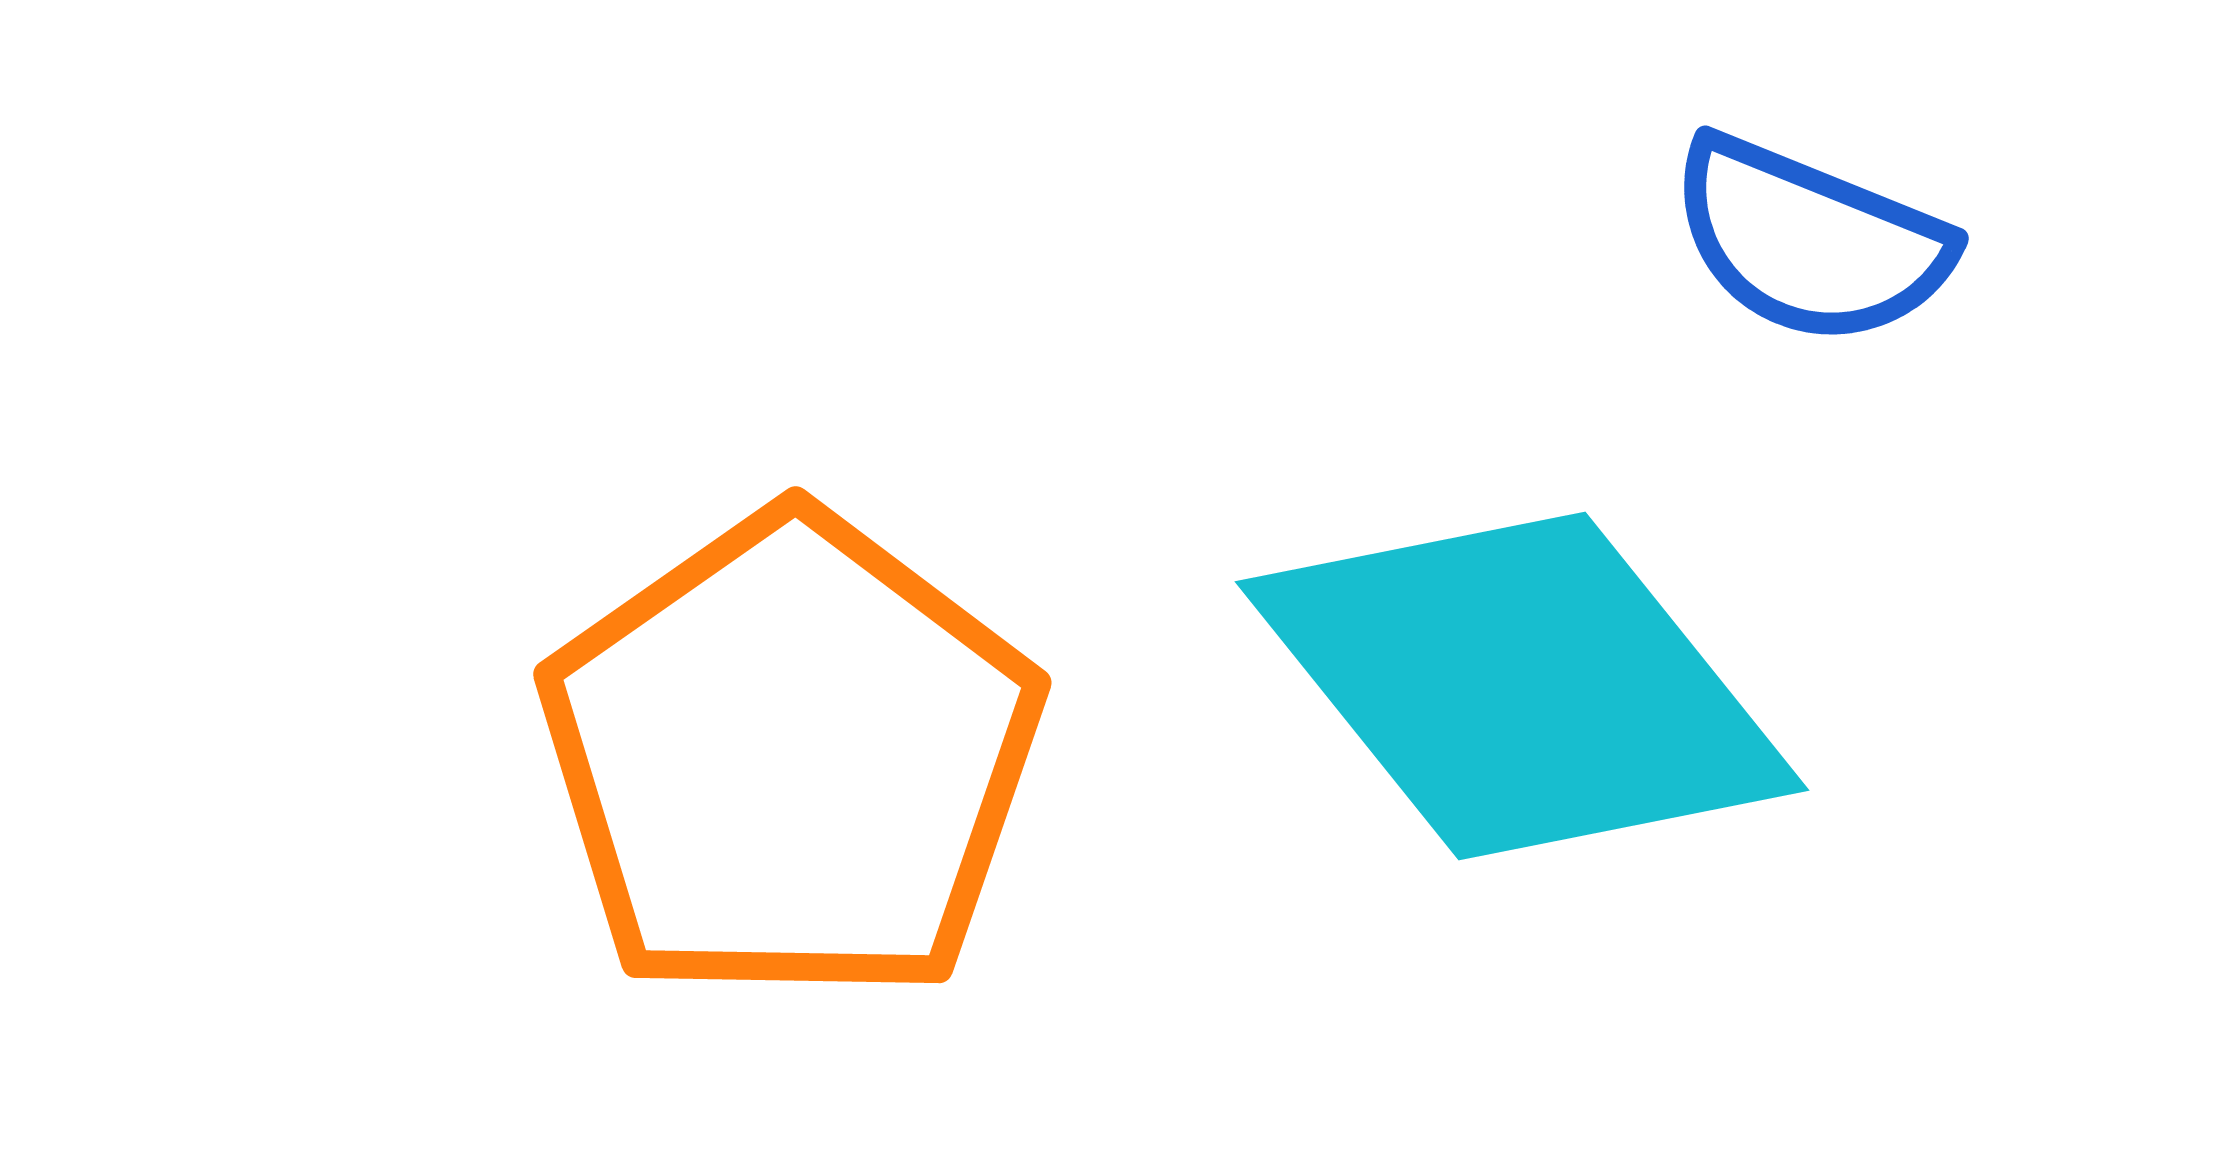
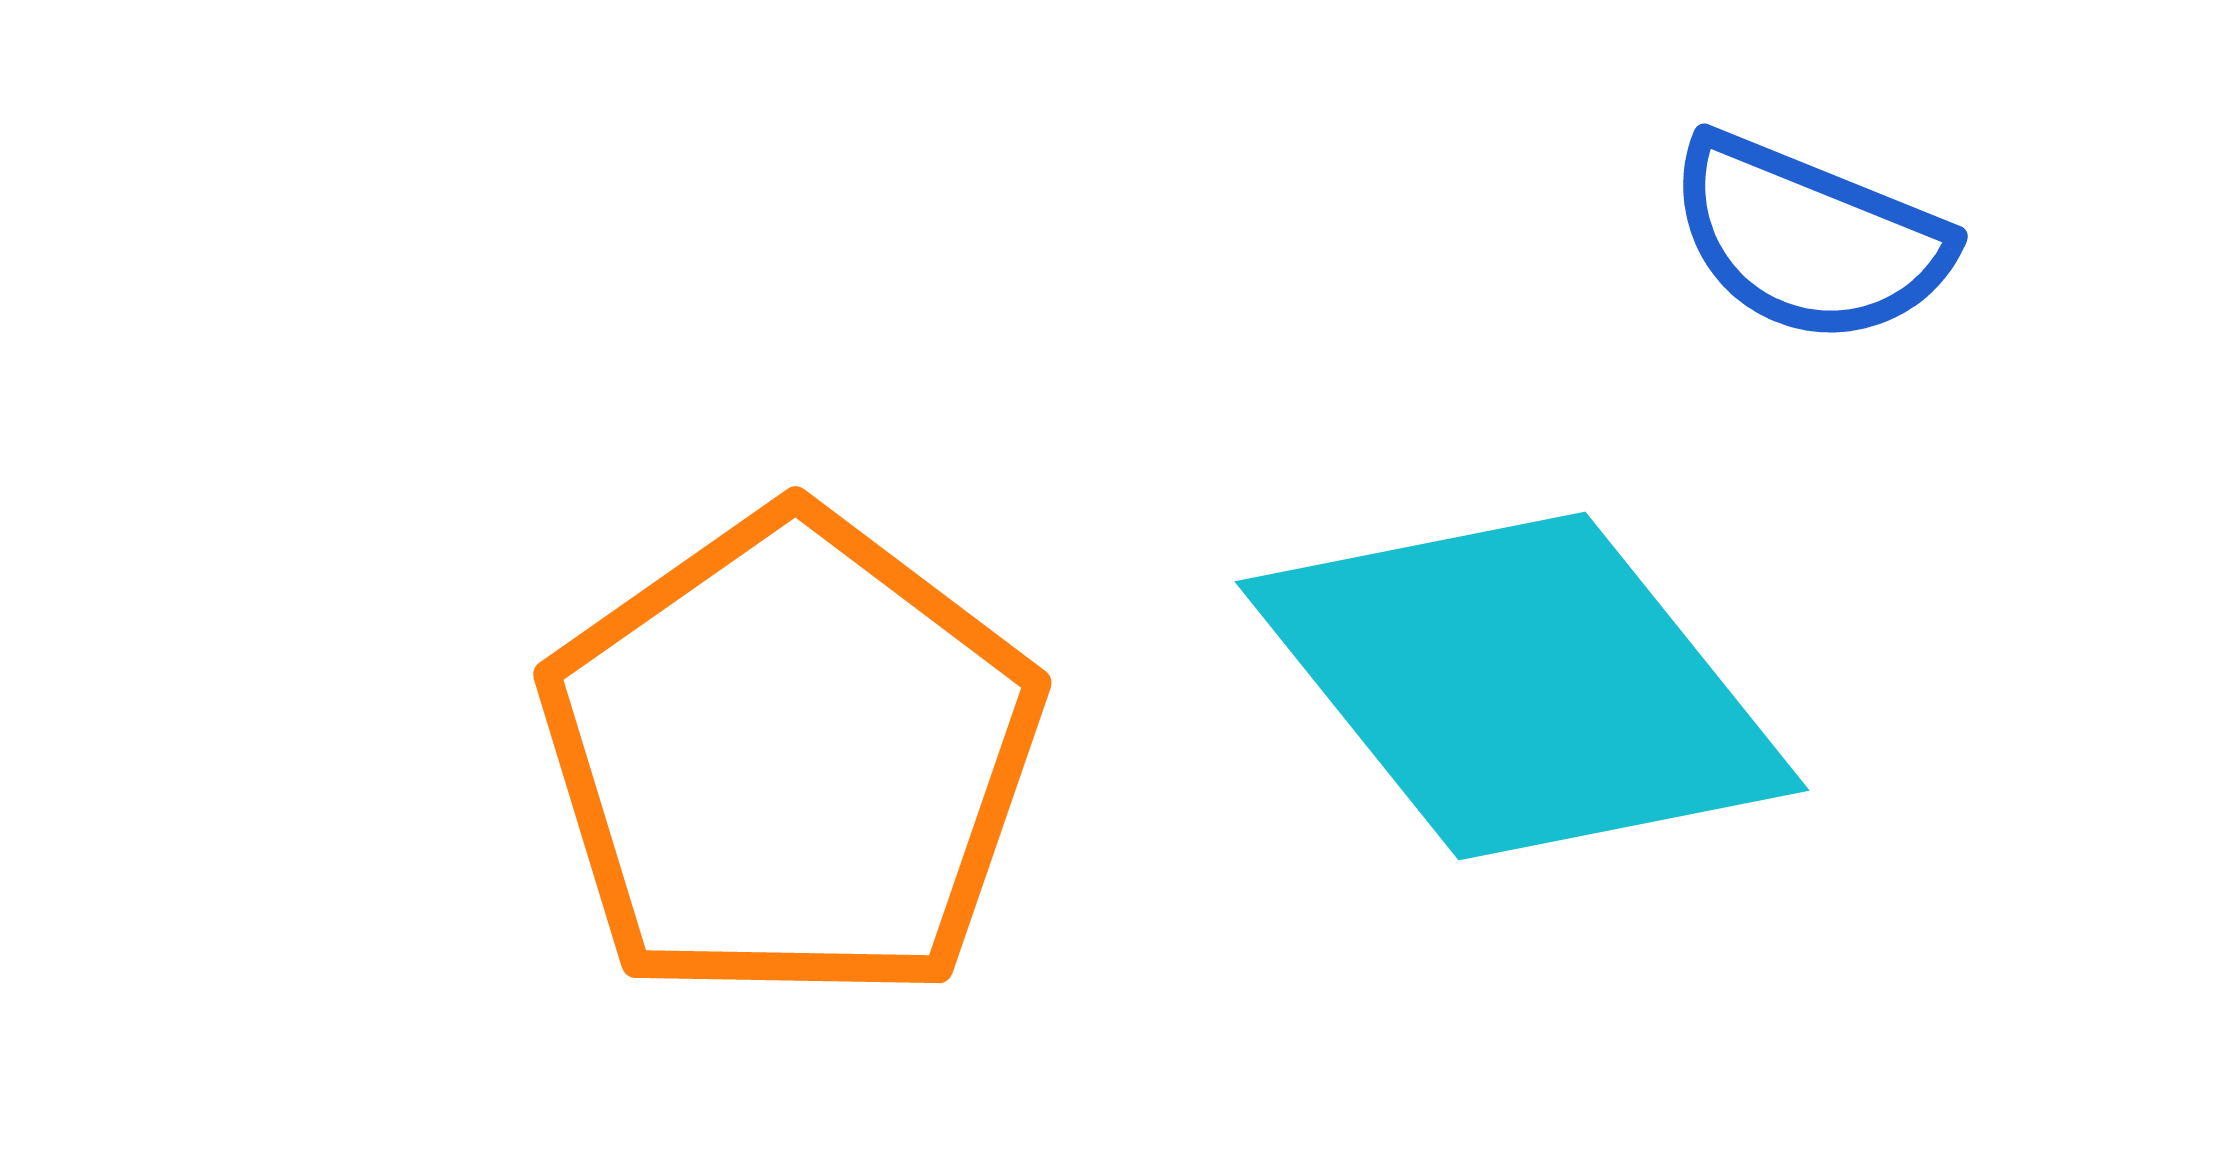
blue semicircle: moved 1 px left, 2 px up
